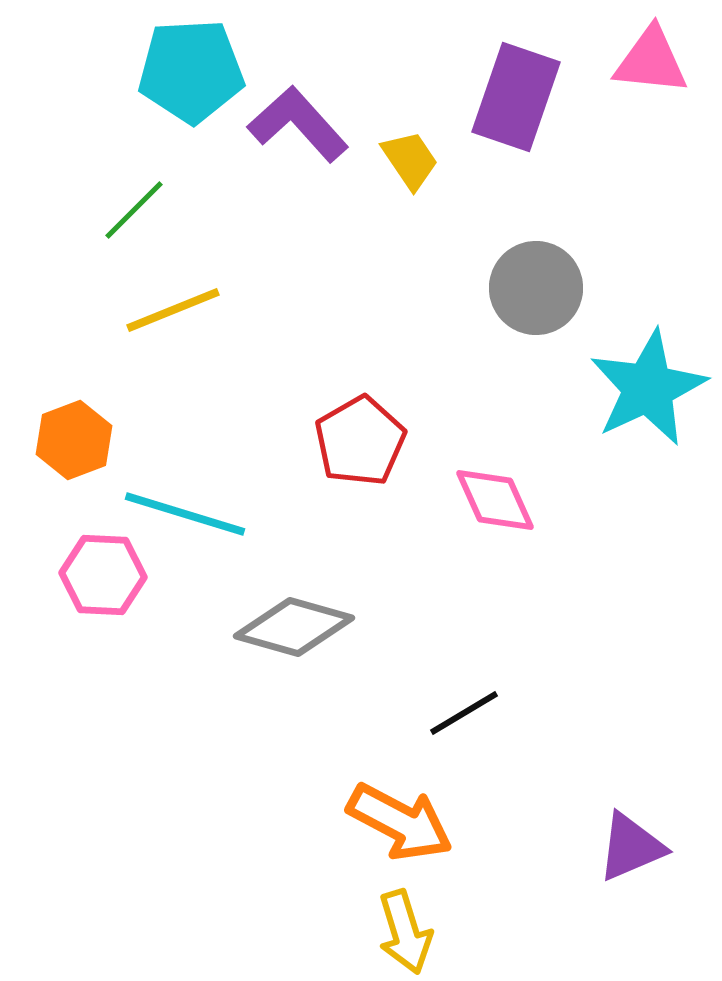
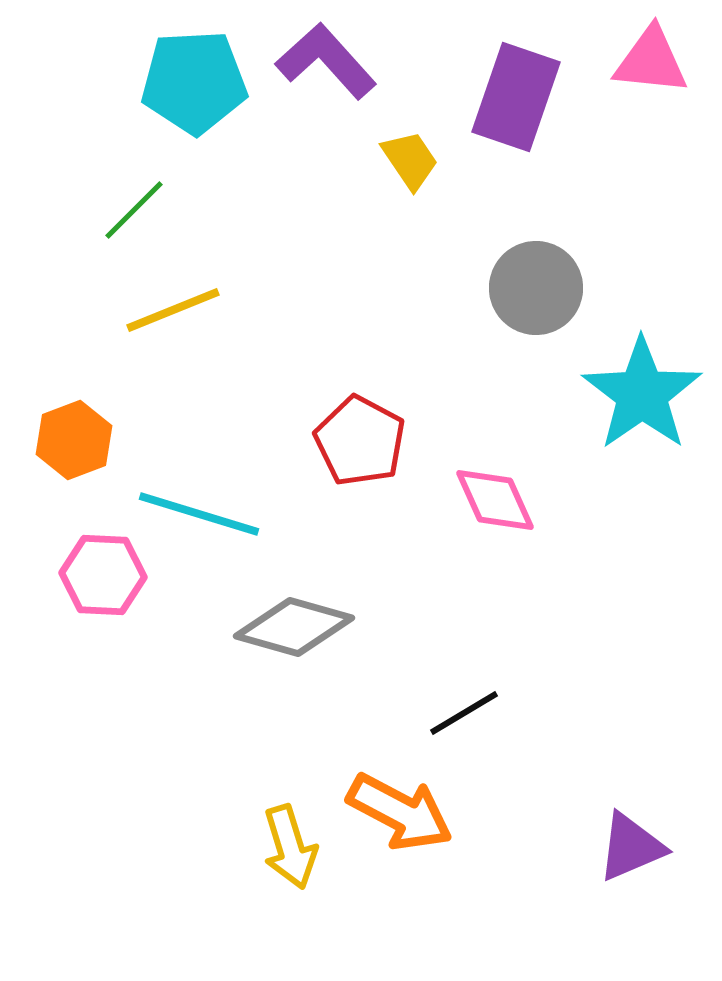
cyan pentagon: moved 3 px right, 11 px down
purple L-shape: moved 28 px right, 63 px up
cyan star: moved 6 px left, 6 px down; rotated 10 degrees counterclockwise
red pentagon: rotated 14 degrees counterclockwise
cyan line: moved 14 px right
orange arrow: moved 10 px up
yellow arrow: moved 115 px left, 85 px up
